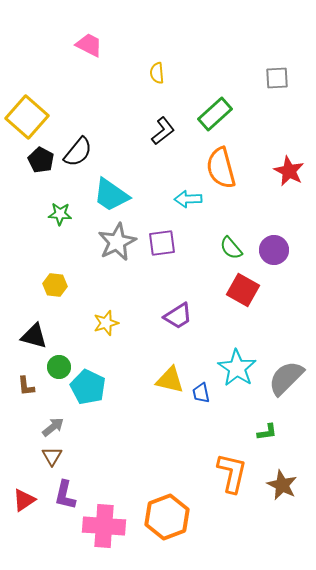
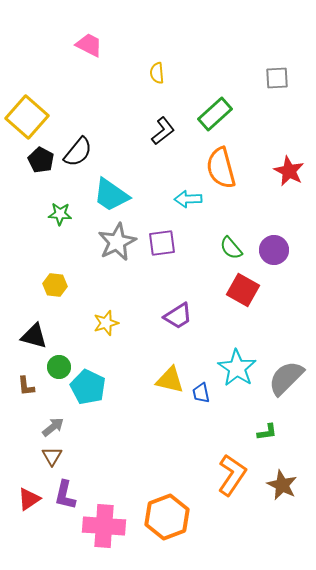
orange L-shape: moved 2 px down; rotated 21 degrees clockwise
red triangle: moved 5 px right, 1 px up
